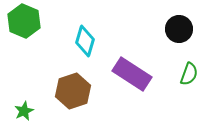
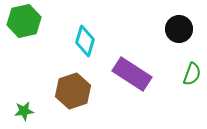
green hexagon: rotated 24 degrees clockwise
green semicircle: moved 3 px right
green star: rotated 18 degrees clockwise
